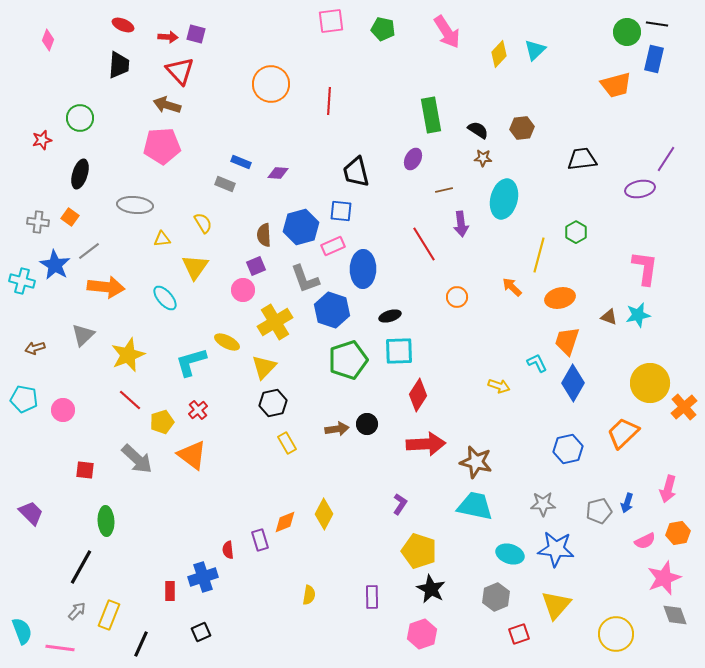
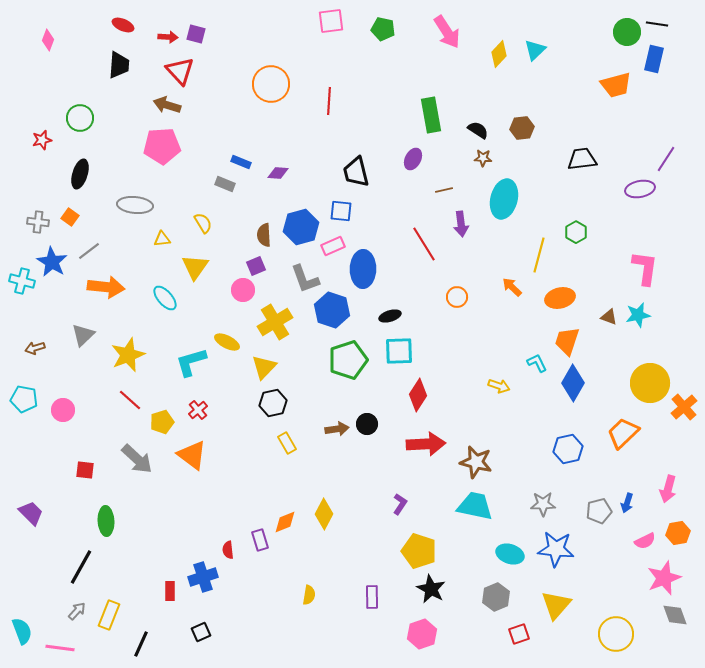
blue star at (55, 265): moved 3 px left, 3 px up
